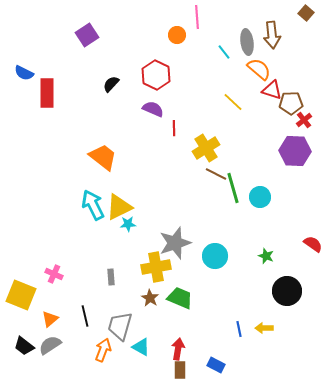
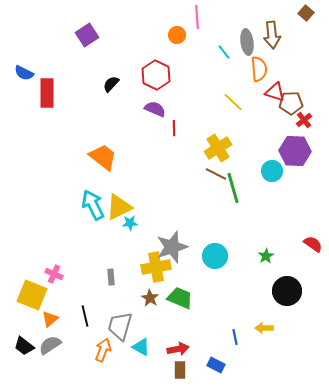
orange semicircle at (259, 69): rotated 45 degrees clockwise
red triangle at (272, 90): moved 3 px right, 2 px down
purple semicircle at (153, 109): moved 2 px right
yellow cross at (206, 148): moved 12 px right
cyan circle at (260, 197): moved 12 px right, 26 px up
cyan star at (128, 224): moved 2 px right, 1 px up
gray star at (175, 243): moved 3 px left, 4 px down
green star at (266, 256): rotated 21 degrees clockwise
yellow square at (21, 295): moved 11 px right
blue line at (239, 329): moved 4 px left, 8 px down
red arrow at (178, 349): rotated 70 degrees clockwise
